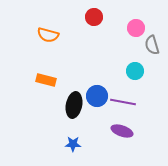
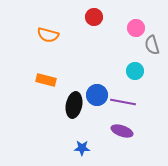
blue circle: moved 1 px up
blue star: moved 9 px right, 4 px down
